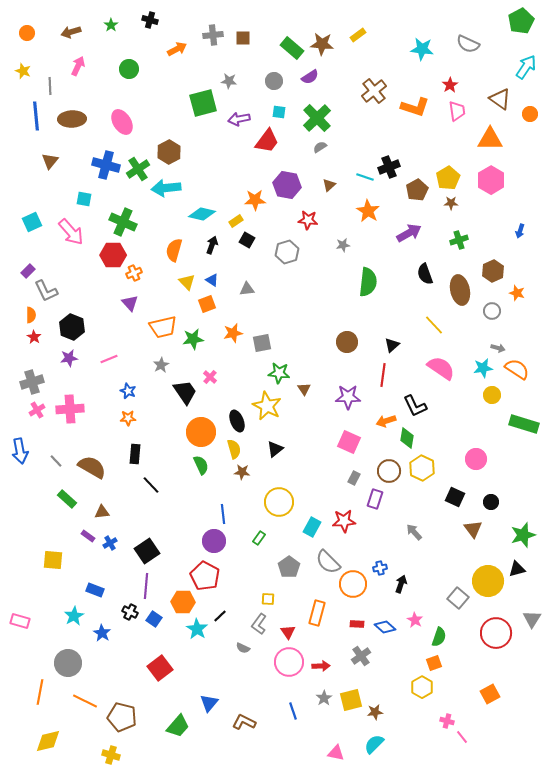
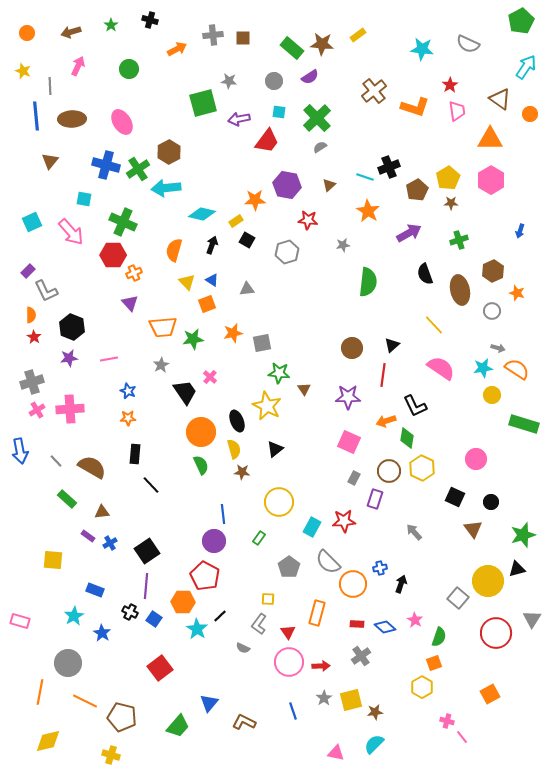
orange trapezoid at (163, 327): rotated 8 degrees clockwise
brown circle at (347, 342): moved 5 px right, 6 px down
pink line at (109, 359): rotated 12 degrees clockwise
